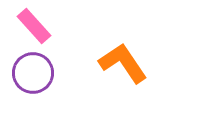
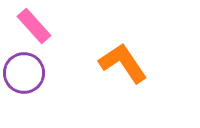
purple circle: moved 9 px left
